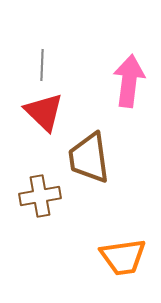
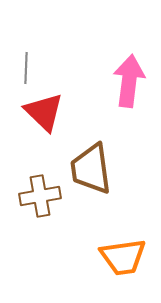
gray line: moved 16 px left, 3 px down
brown trapezoid: moved 2 px right, 11 px down
